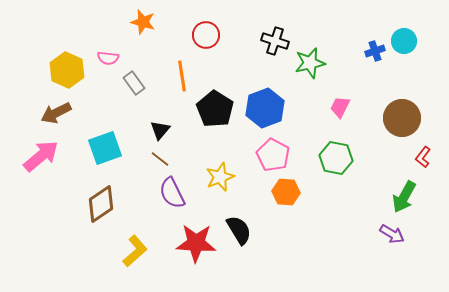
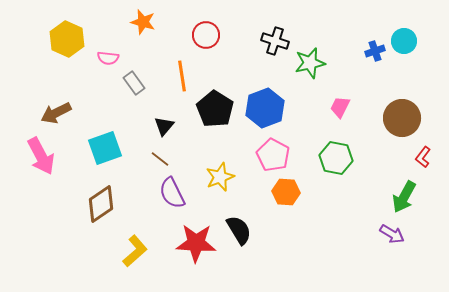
yellow hexagon: moved 31 px up
black triangle: moved 4 px right, 4 px up
pink arrow: rotated 102 degrees clockwise
